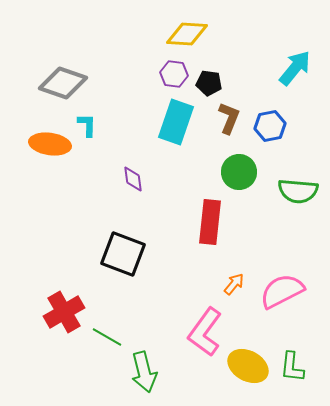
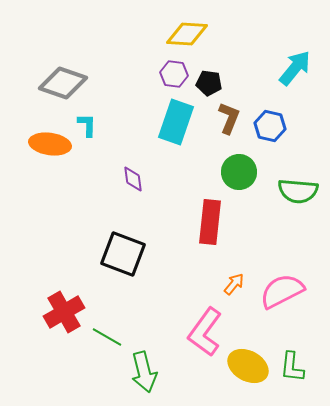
blue hexagon: rotated 24 degrees clockwise
